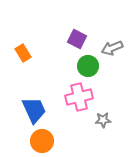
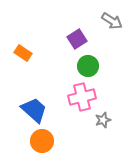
purple square: rotated 30 degrees clockwise
gray arrow: moved 27 px up; rotated 125 degrees counterclockwise
orange rectangle: rotated 24 degrees counterclockwise
pink cross: moved 3 px right
blue trapezoid: rotated 24 degrees counterclockwise
gray star: rotated 14 degrees counterclockwise
